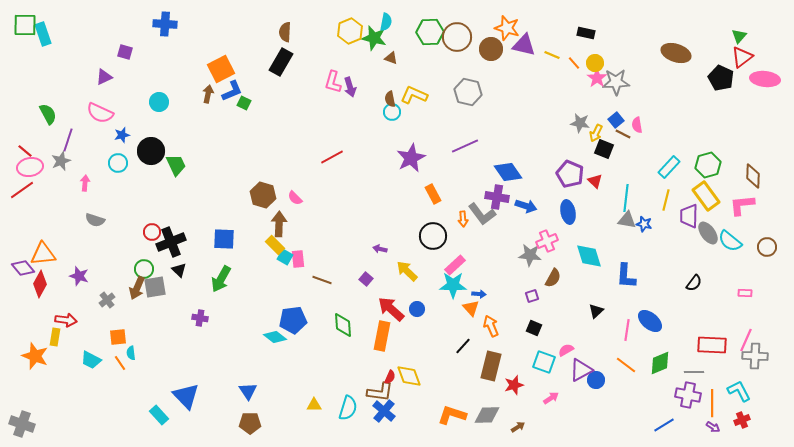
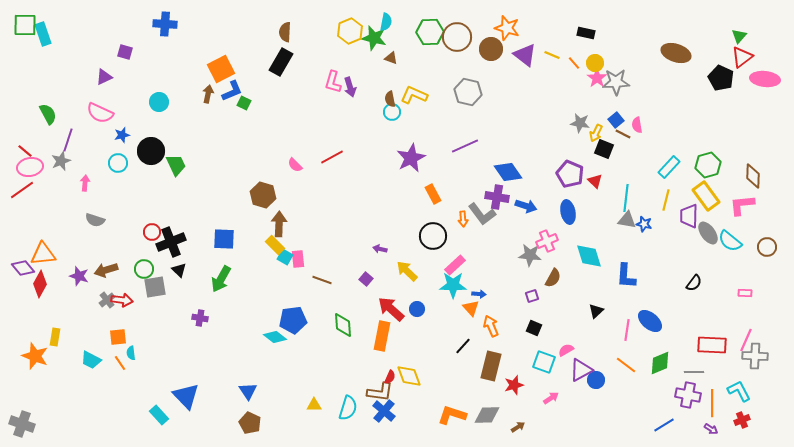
purple triangle at (524, 45): moved 1 px right, 10 px down; rotated 25 degrees clockwise
pink semicircle at (295, 198): moved 33 px up
brown arrow at (137, 288): moved 31 px left, 18 px up; rotated 50 degrees clockwise
red arrow at (66, 320): moved 56 px right, 20 px up
brown pentagon at (250, 423): rotated 25 degrees clockwise
purple arrow at (713, 427): moved 2 px left, 2 px down
